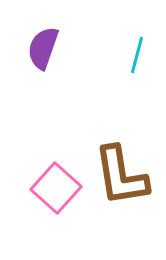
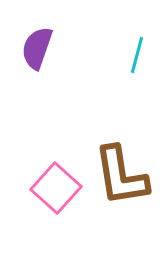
purple semicircle: moved 6 px left
